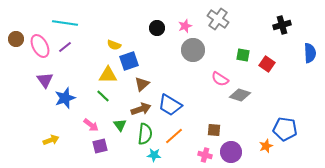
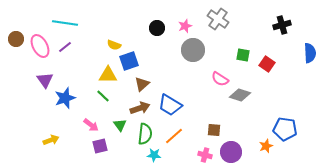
brown arrow: moved 1 px left, 1 px up
